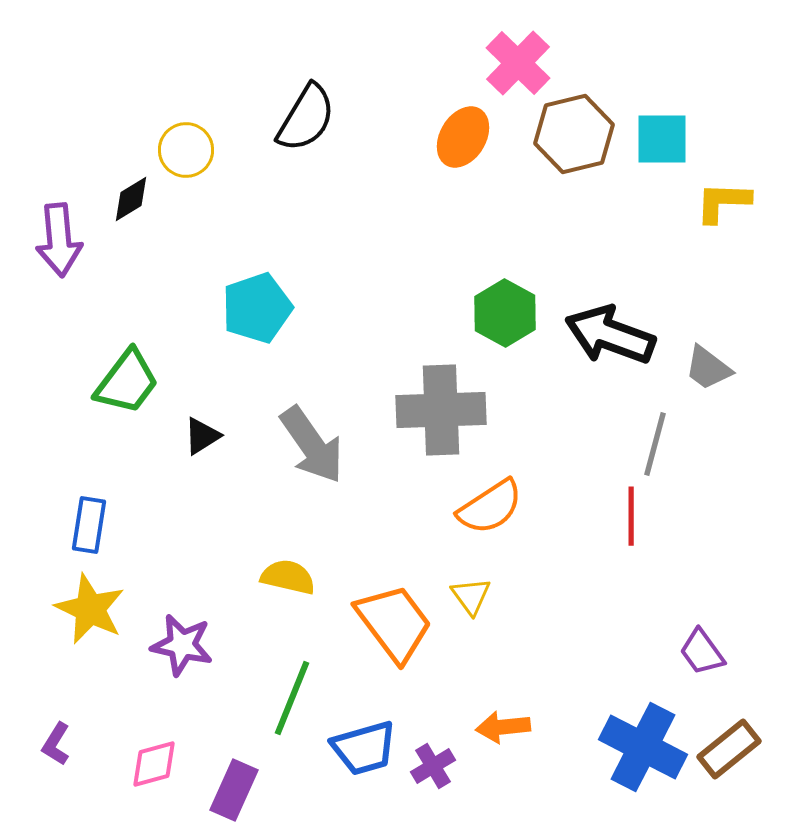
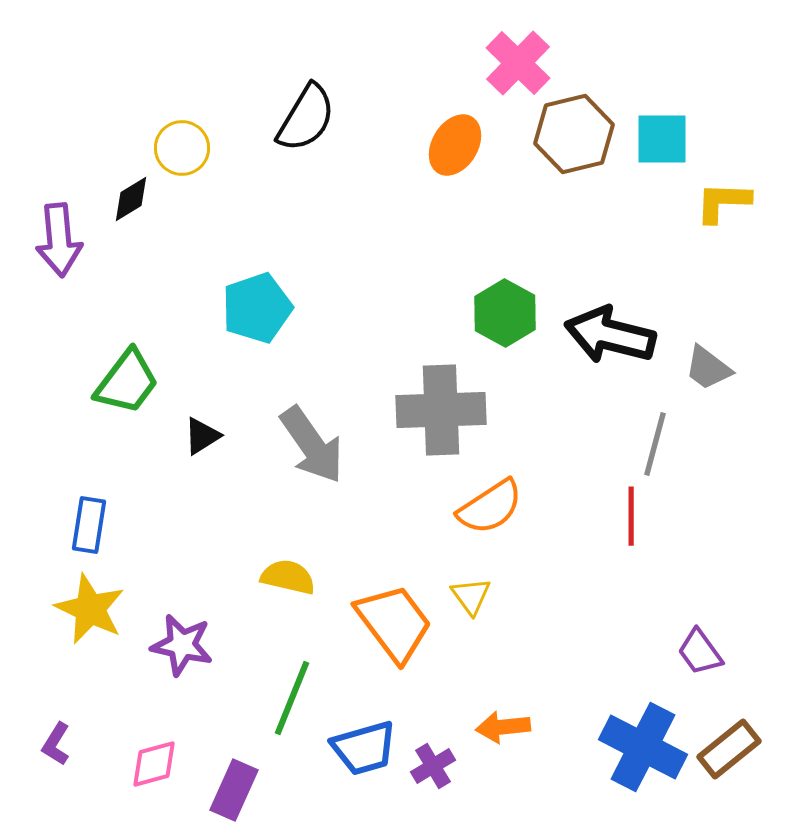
orange ellipse: moved 8 px left, 8 px down
yellow circle: moved 4 px left, 2 px up
black arrow: rotated 6 degrees counterclockwise
purple trapezoid: moved 2 px left
